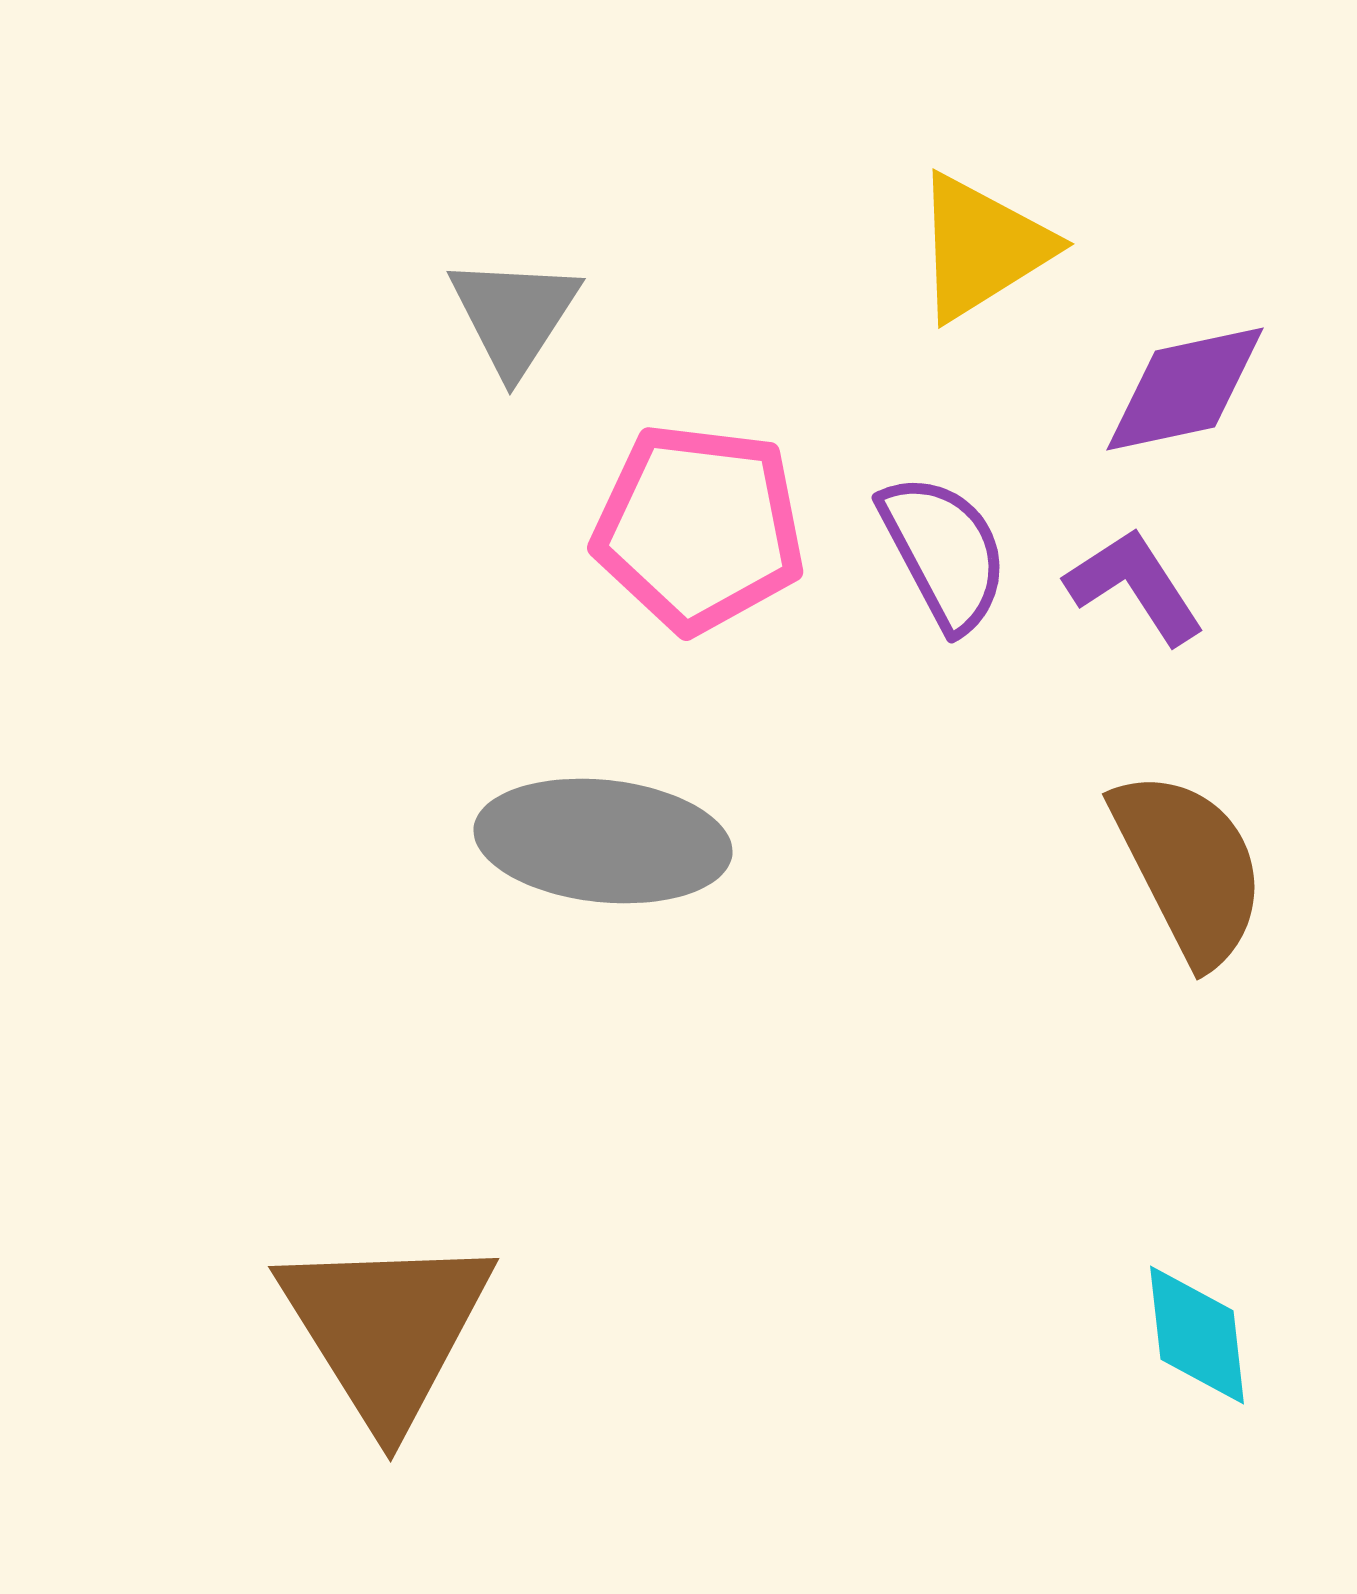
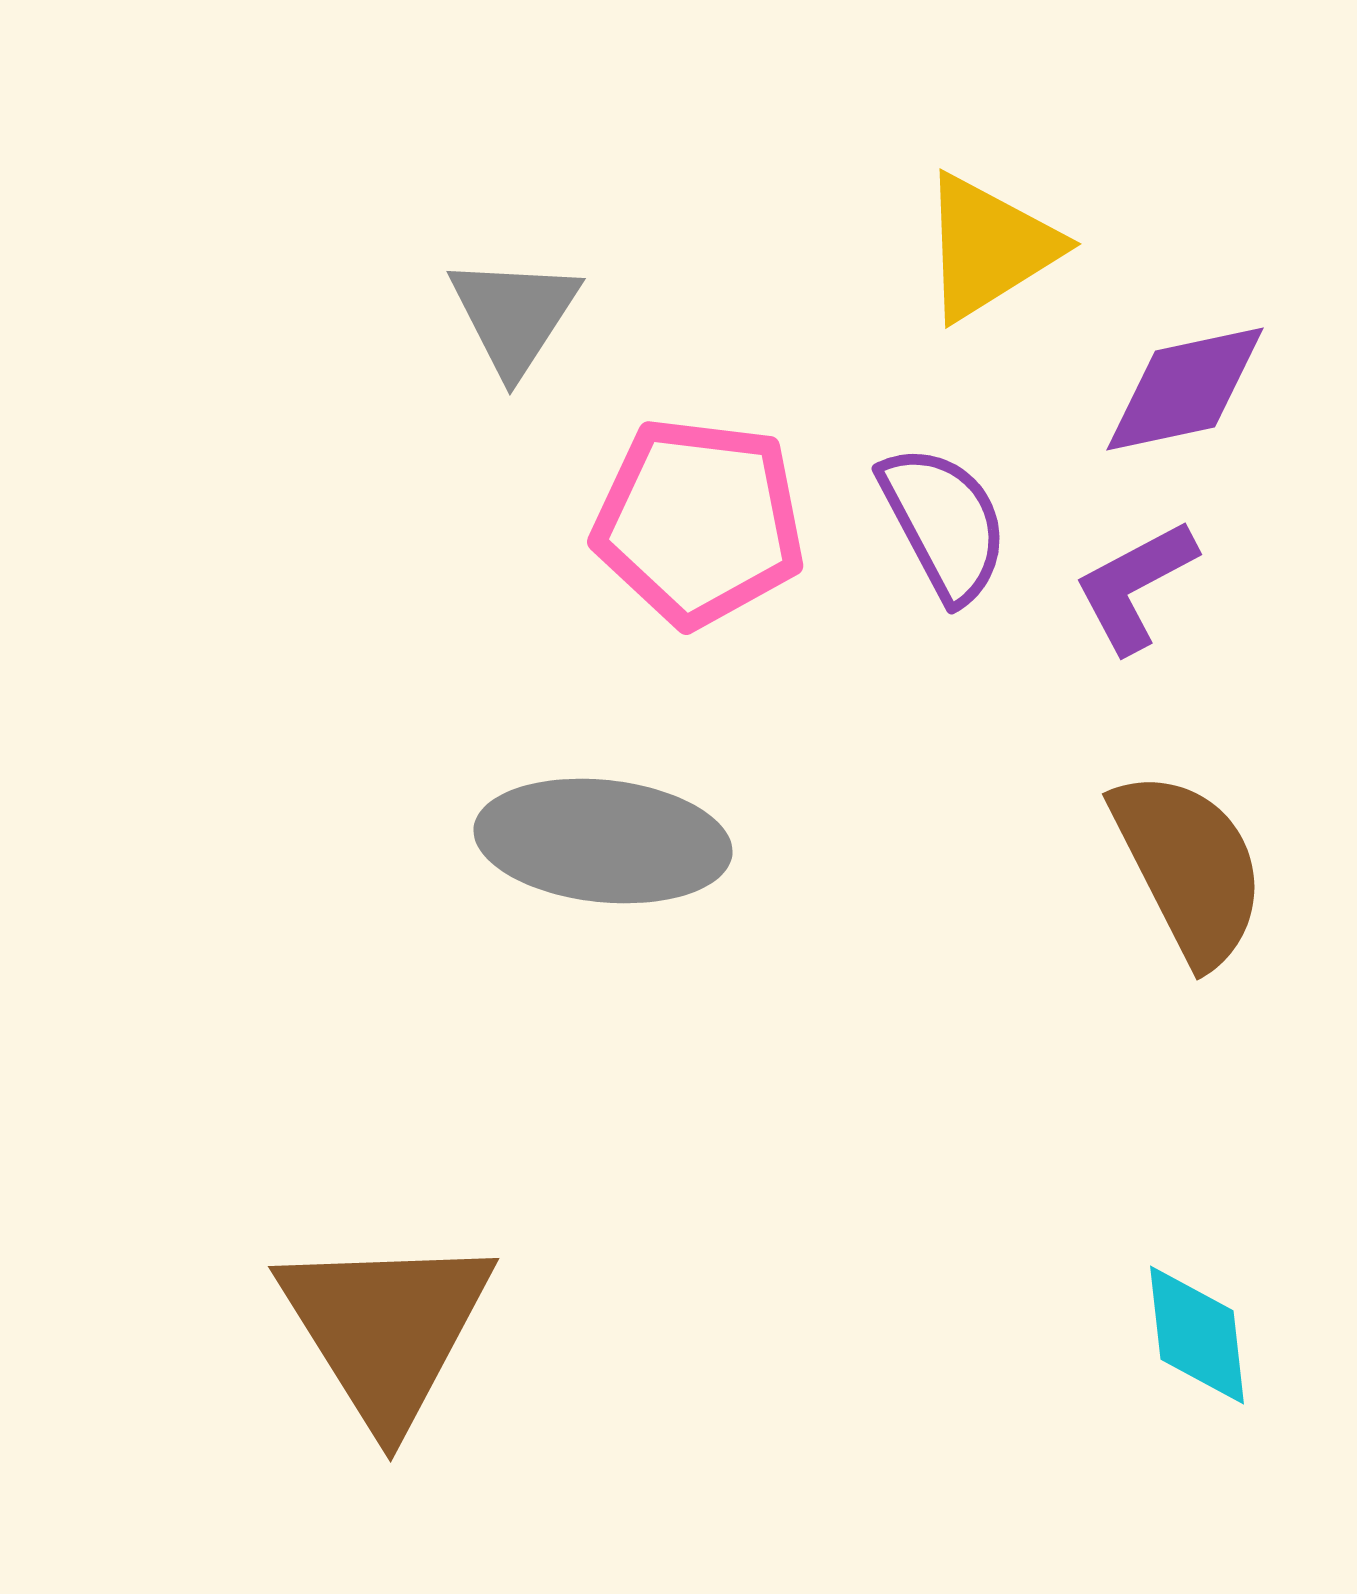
yellow triangle: moved 7 px right
pink pentagon: moved 6 px up
purple semicircle: moved 29 px up
purple L-shape: rotated 85 degrees counterclockwise
